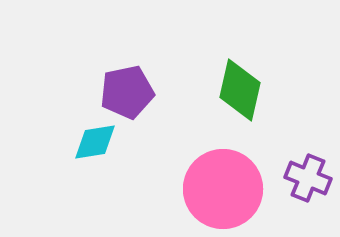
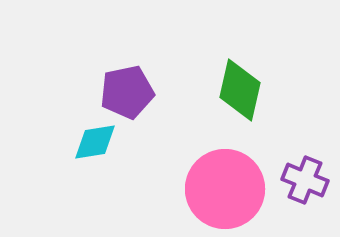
purple cross: moved 3 px left, 2 px down
pink circle: moved 2 px right
